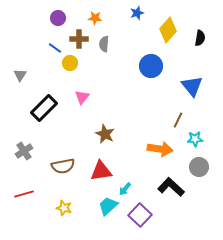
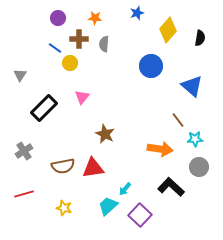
blue triangle: rotated 10 degrees counterclockwise
brown line: rotated 63 degrees counterclockwise
red triangle: moved 8 px left, 3 px up
